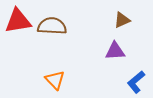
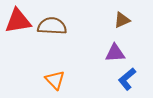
purple triangle: moved 2 px down
blue L-shape: moved 9 px left, 3 px up
